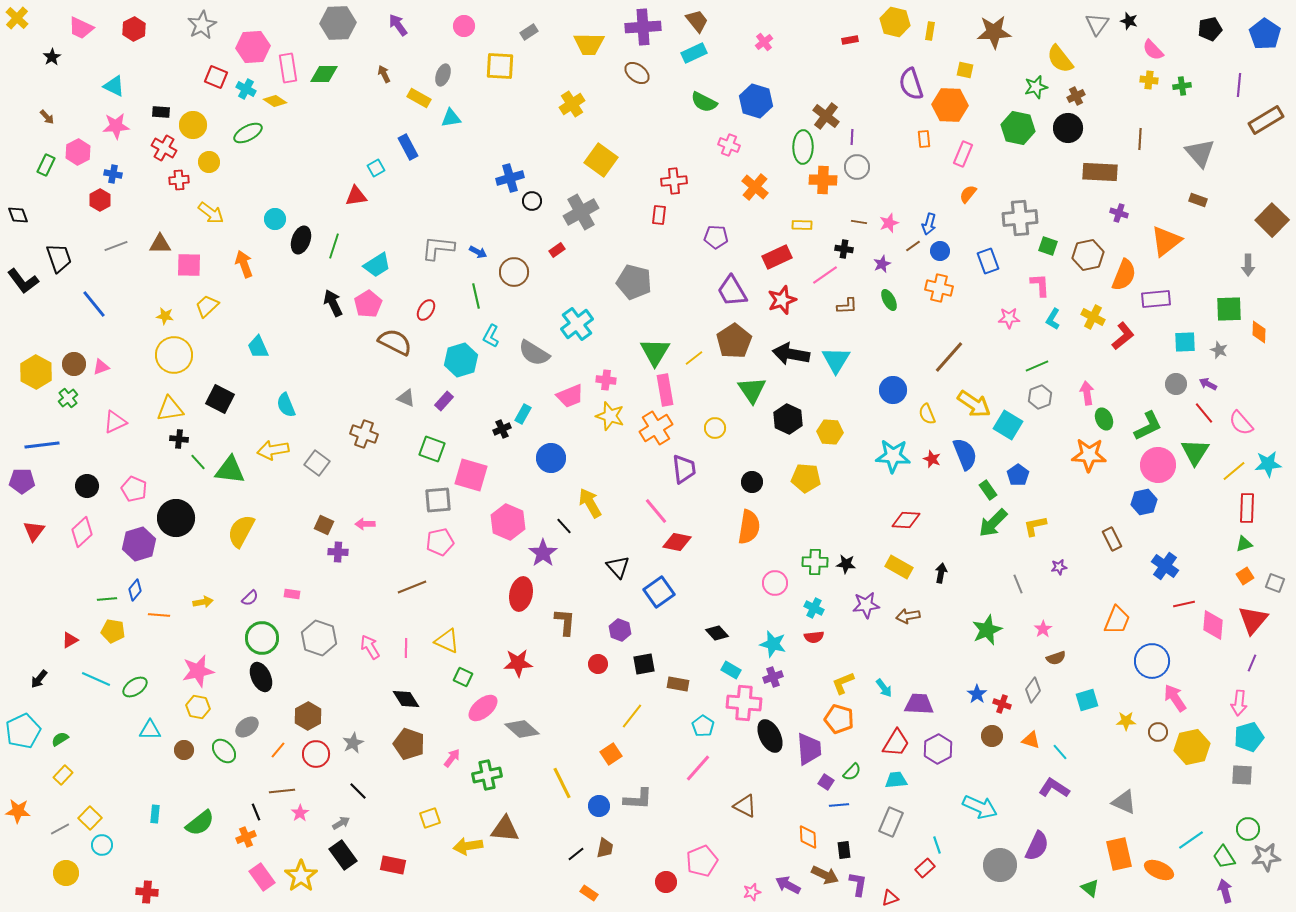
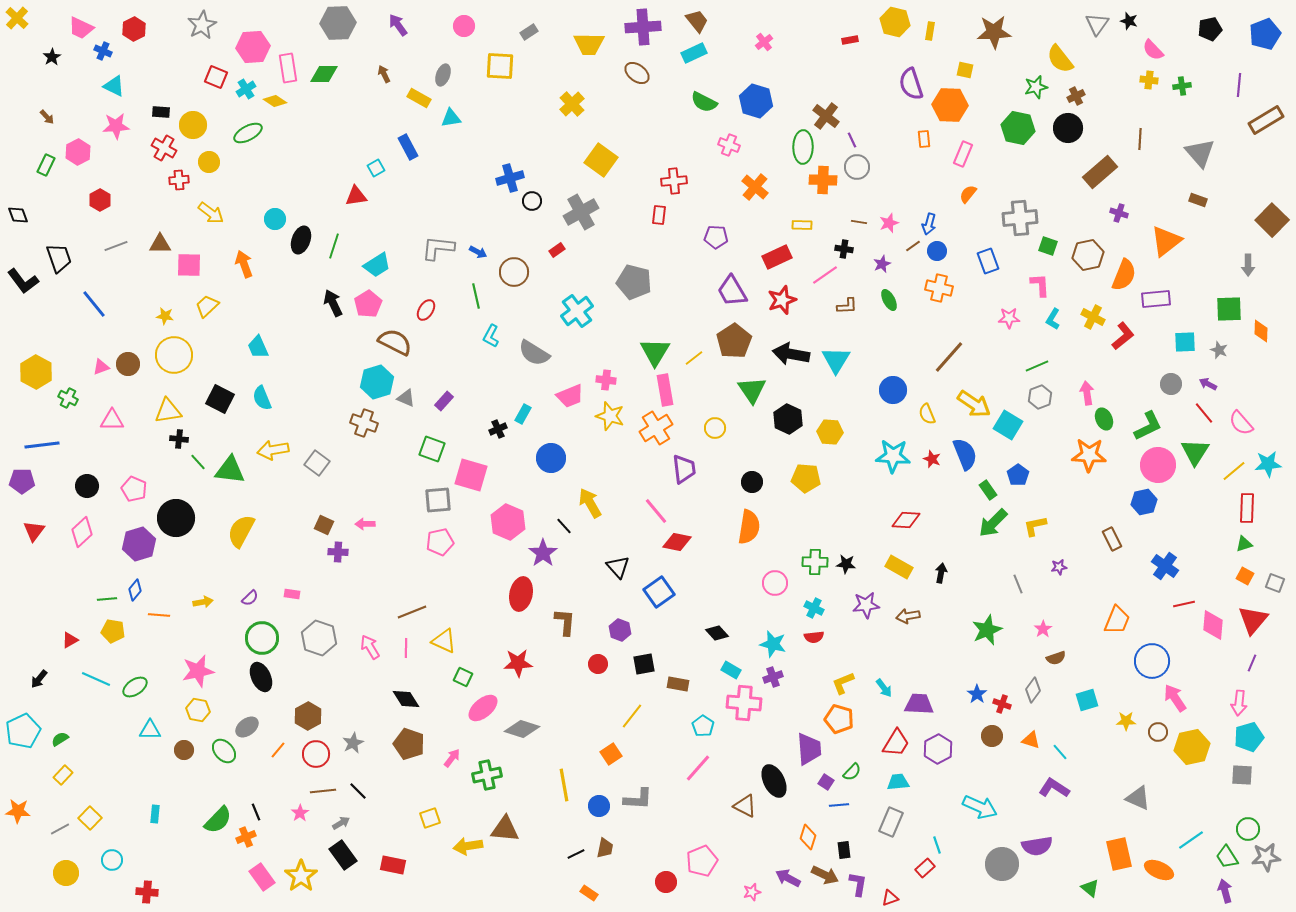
blue pentagon at (1265, 34): rotated 16 degrees clockwise
cyan cross at (246, 89): rotated 30 degrees clockwise
yellow cross at (572, 104): rotated 10 degrees counterclockwise
purple line at (852, 137): moved 3 px down; rotated 28 degrees counterclockwise
brown rectangle at (1100, 172): rotated 44 degrees counterclockwise
blue cross at (113, 174): moved 10 px left, 123 px up; rotated 12 degrees clockwise
blue circle at (940, 251): moved 3 px left
cyan cross at (577, 324): moved 13 px up
orange diamond at (1259, 332): moved 2 px right, 1 px up
cyan hexagon at (461, 360): moved 84 px left, 22 px down
brown circle at (74, 364): moved 54 px right
gray circle at (1176, 384): moved 5 px left
green cross at (68, 398): rotated 24 degrees counterclockwise
cyan semicircle at (286, 405): moved 24 px left, 7 px up
yellow triangle at (170, 409): moved 2 px left, 2 px down
pink triangle at (115, 422): moved 3 px left, 2 px up; rotated 25 degrees clockwise
black cross at (502, 429): moved 4 px left
brown cross at (364, 434): moved 11 px up
orange square at (1245, 576): rotated 30 degrees counterclockwise
brown line at (412, 587): moved 25 px down
yellow triangle at (447, 641): moved 3 px left
yellow hexagon at (198, 707): moved 3 px down
gray diamond at (522, 729): rotated 24 degrees counterclockwise
black ellipse at (770, 736): moved 4 px right, 45 px down
cyan trapezoid at (896, 780): moved 2 px right, 2 px down
yellow line at (562, 783): moved 2 px right, 2 px down; rotated 16 degrees clockwise
brown line at (282, 791): moved 41 px right
gray triangle at (1124, 802): moved 14 px right, 4 px up
green semicircle at (200, 823): moved 18 px right, 3 px up; rotated 8 degrees counterclockwise
orange diamond at (808, 837): rotated 20 degrees clockwise
cyan circle at (102, 845): moved 10 px right, 15 px down
purple semicircle at (1037, 846): rotated 56 degrees clockwise
black line at (576, 854): rotated 12 degrees clockwise
green trapezoid at (1224, 857): moved 3 px right
gray circle at (1000, 865): moved 2 px right, 1 px up
purple arrow at (788, 885): moved 7 px up
